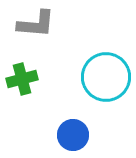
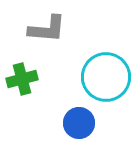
gray L-shape: moved 11 px right, 5 px down
blue circle: moved 6 px right, 12 px up
